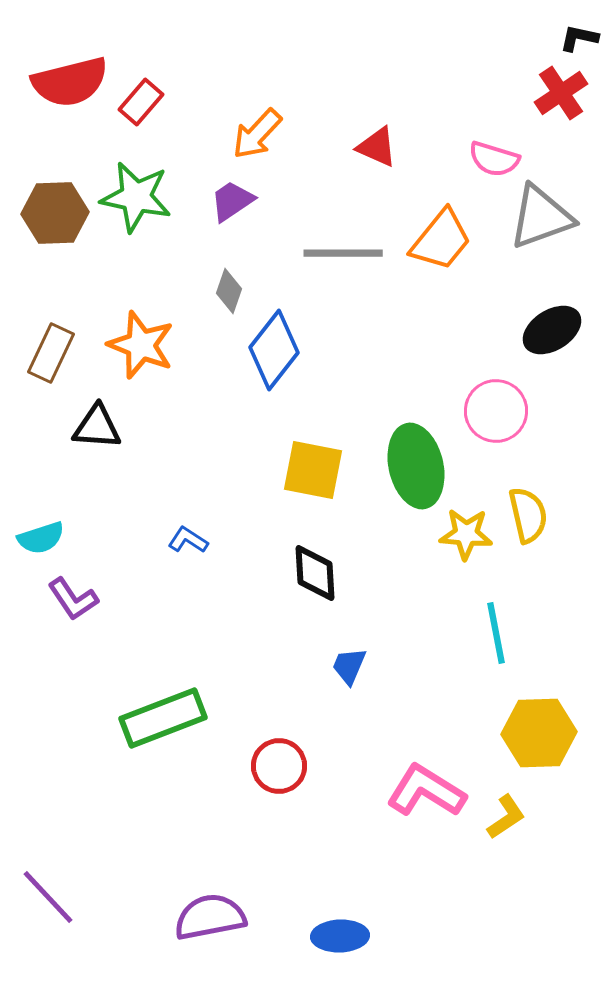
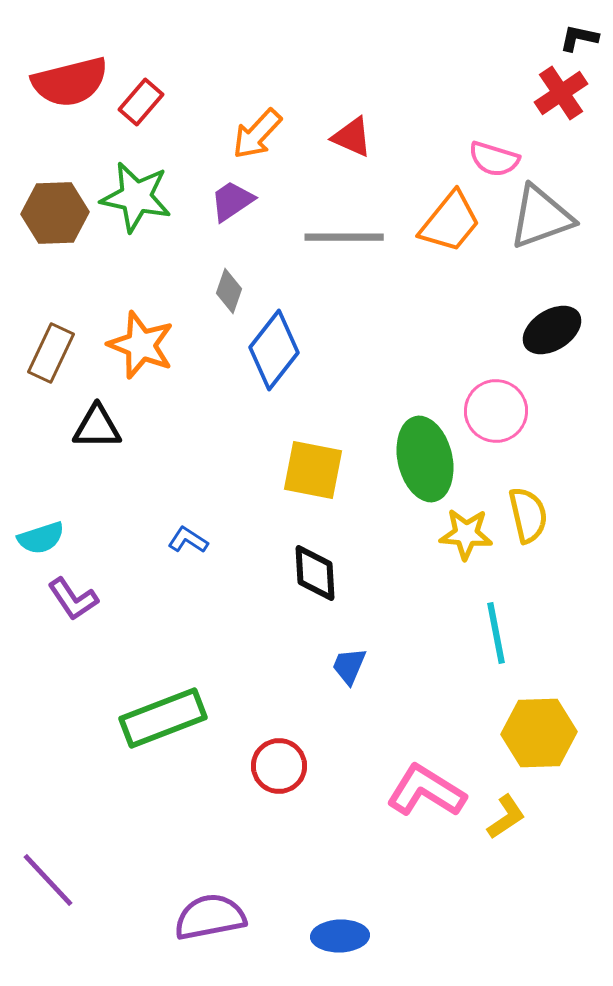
red triangle: moved 25 px left, 10 px up
orange trapezoid: moved 9 px right, 18 px up
gray line: moved 1 px right, 16 px up
black triangle: rotated 4 degrees counterclockwise
green ellipse: moved 9 px right, 7 px up
purple line: moved 17 px up
